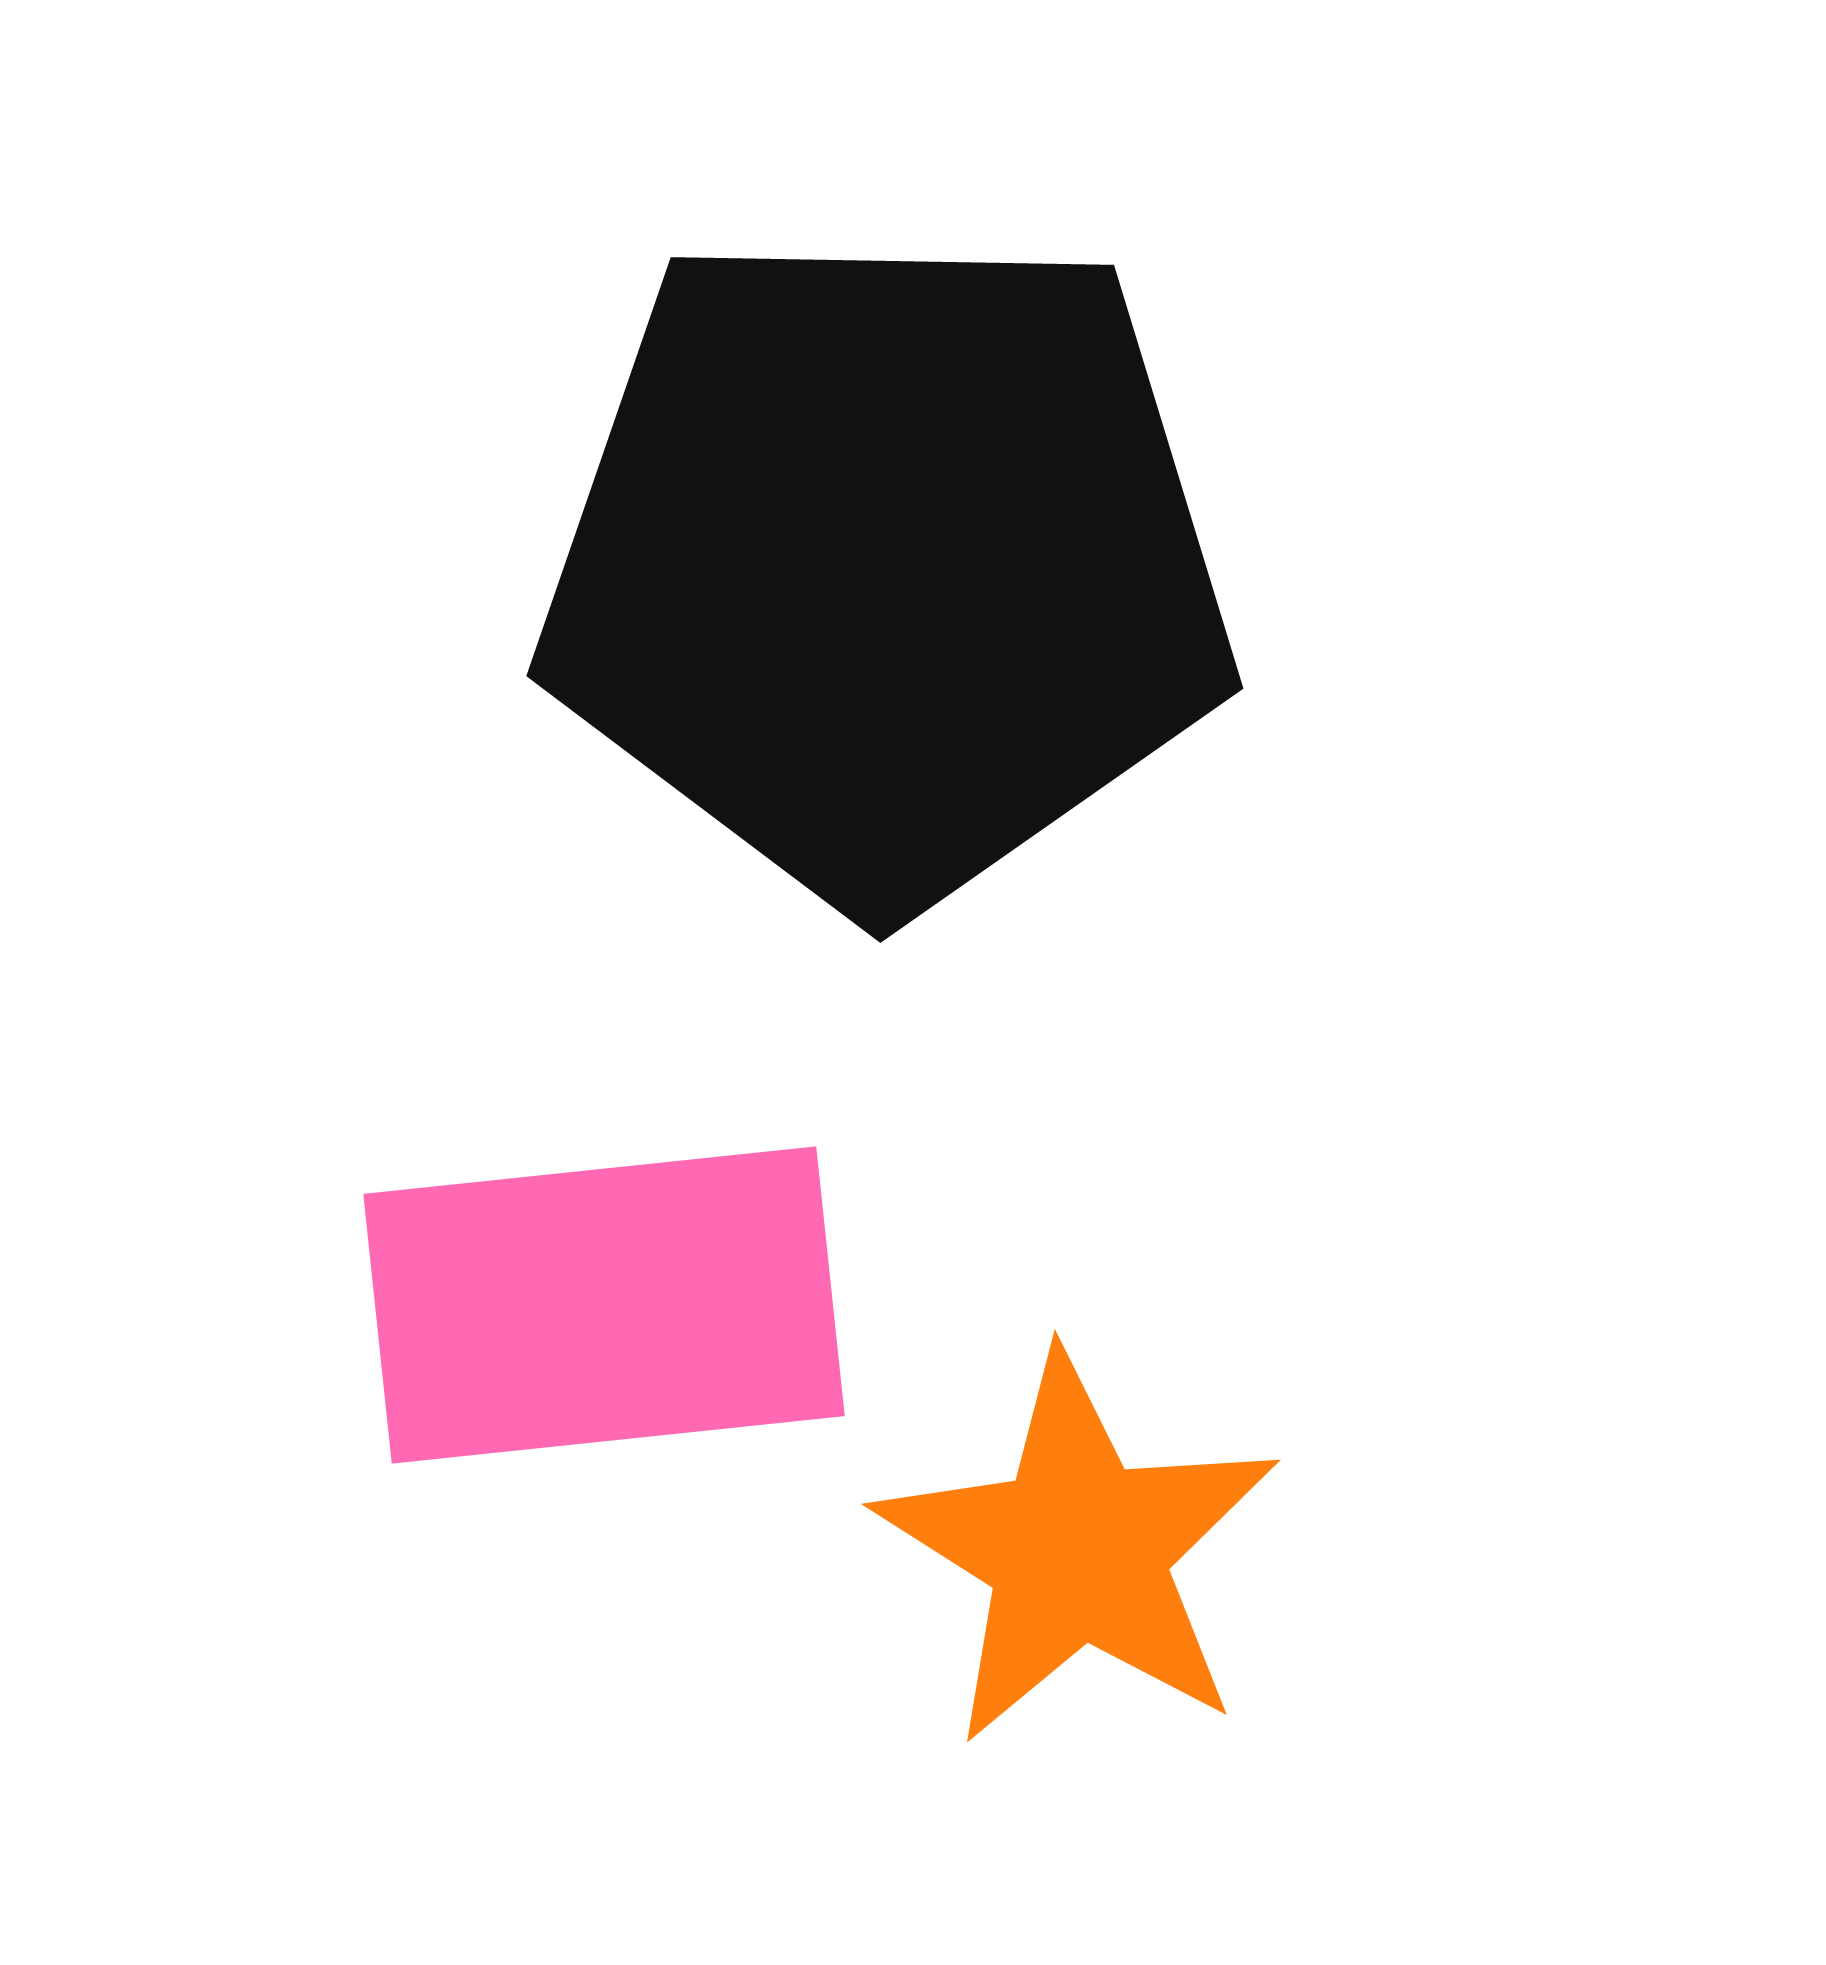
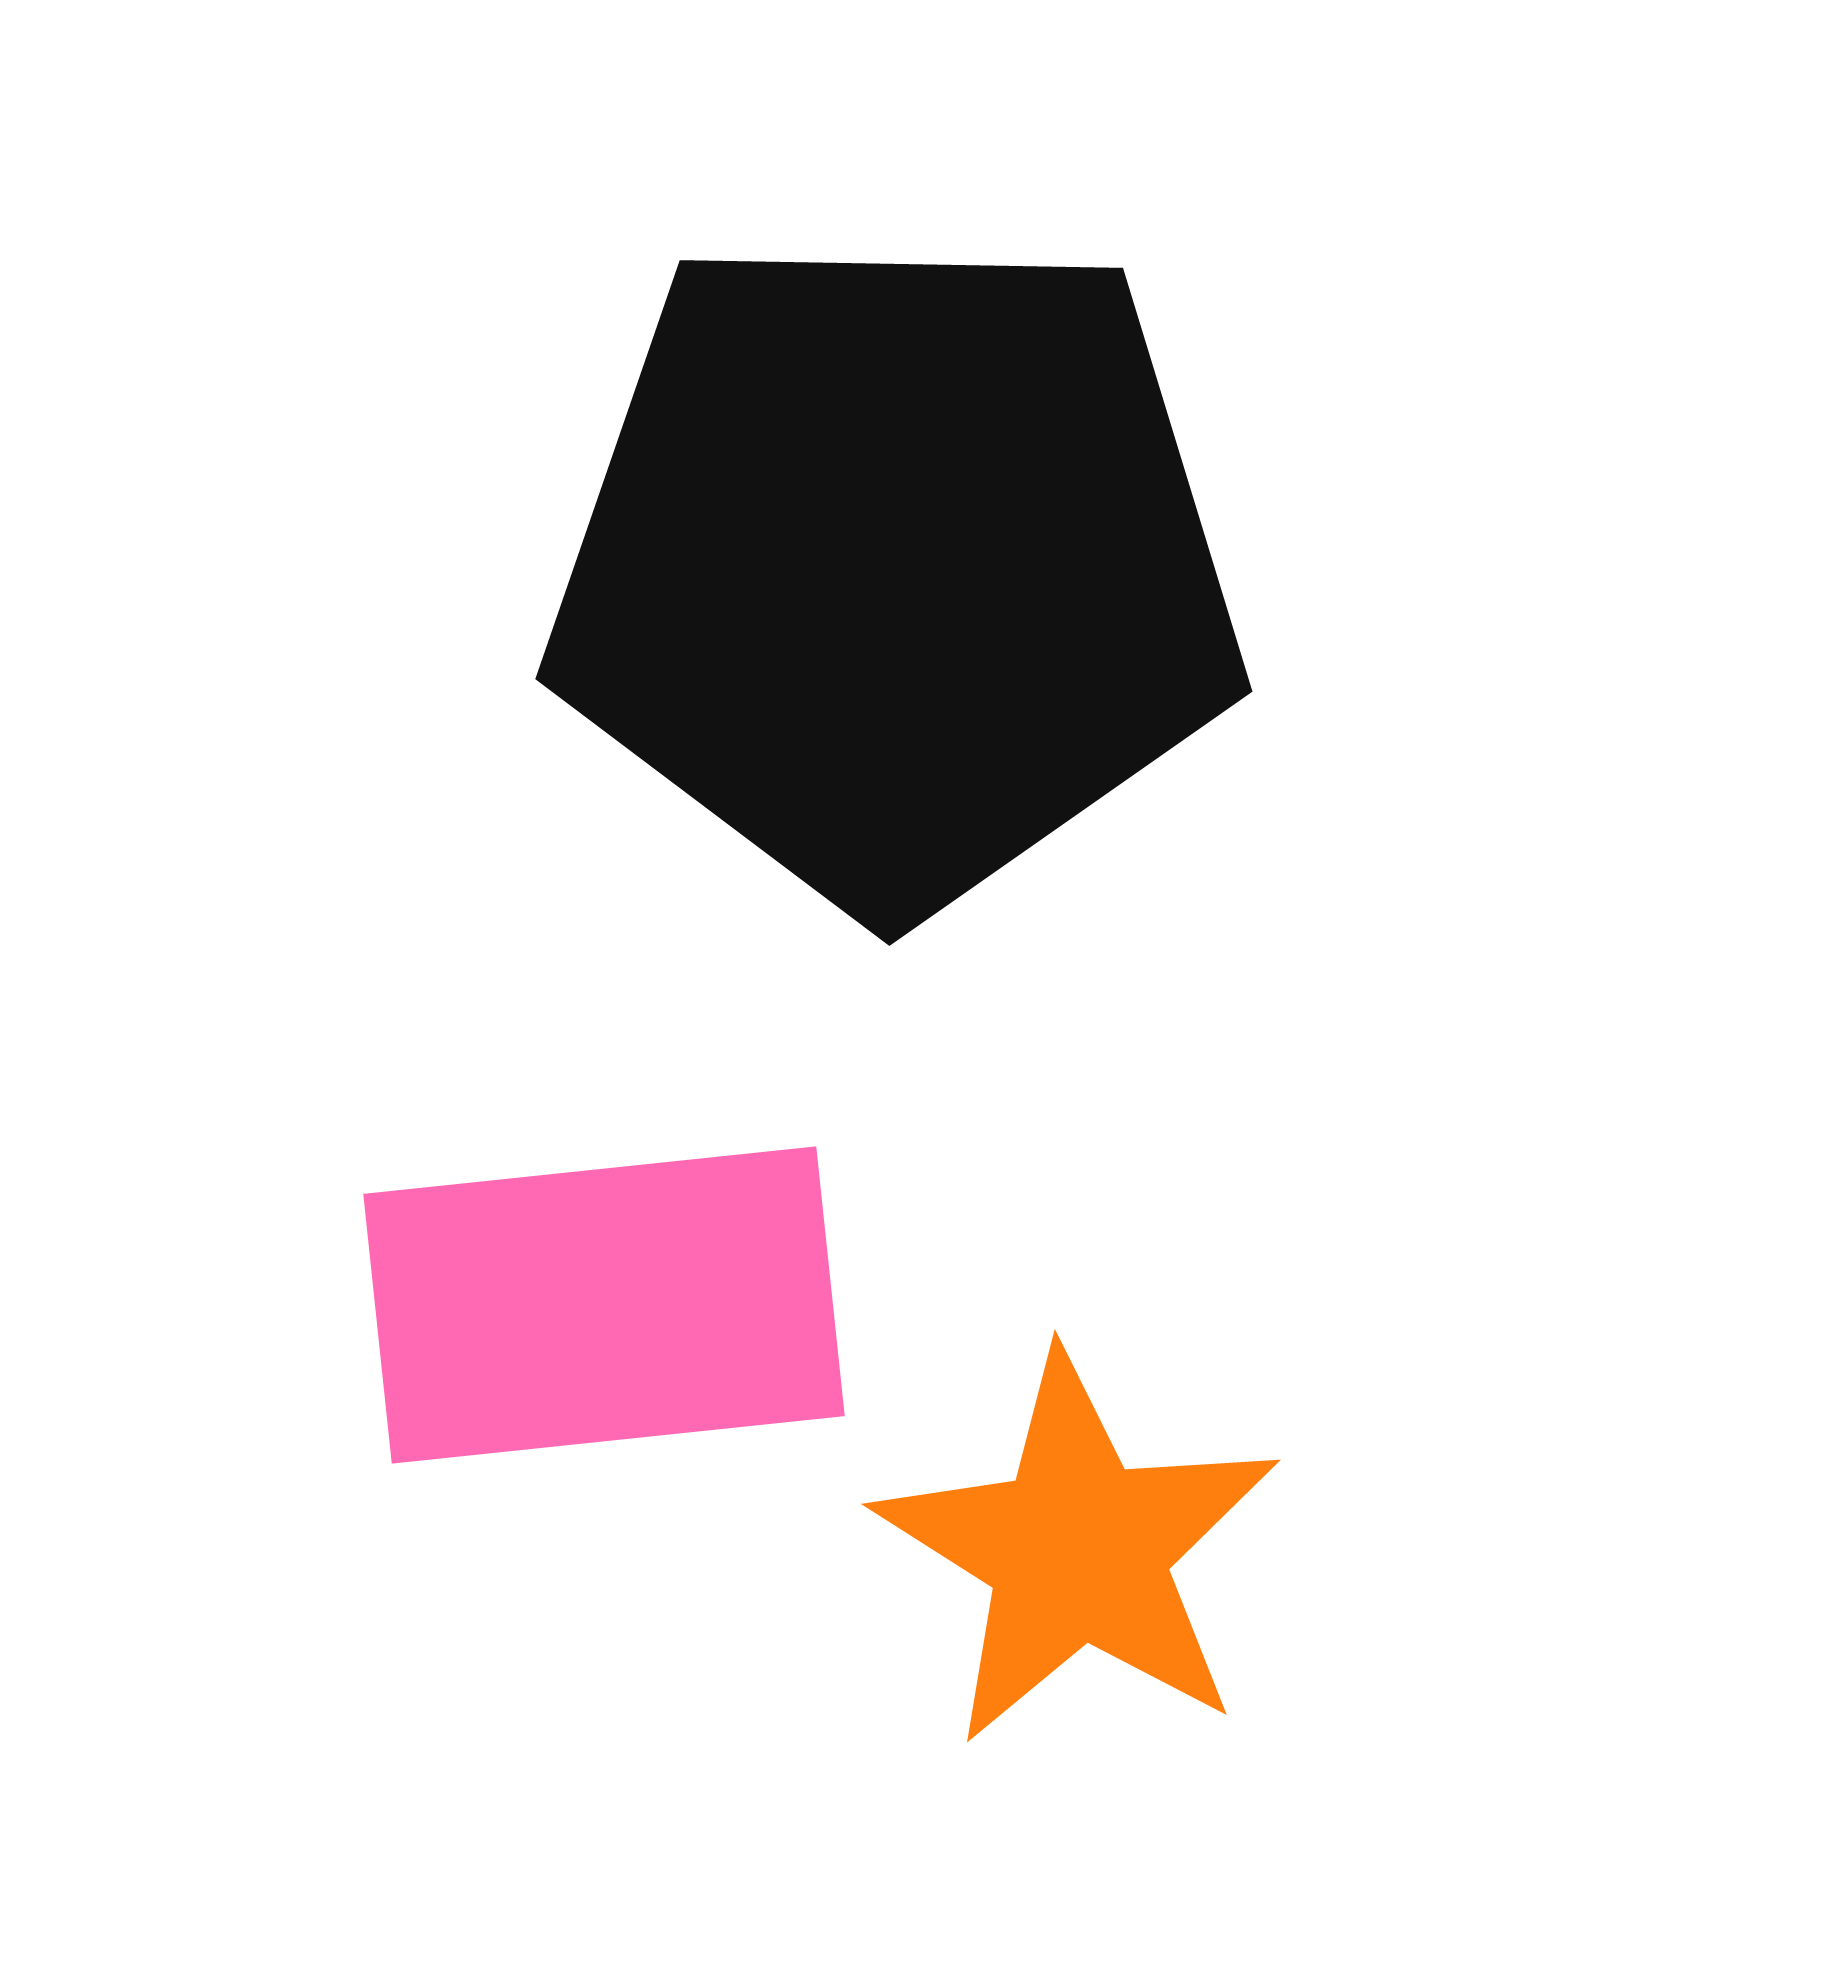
black pentagon: moved 9 px right, 3 px down
